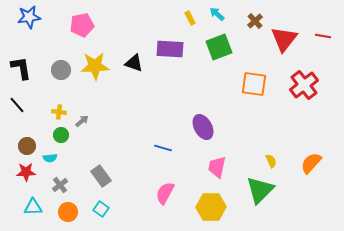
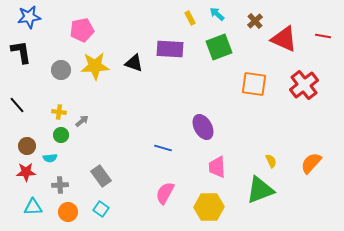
pink pentagon: moved 5 px down
red triangle: rotated 44 degrees counterclockwise
black L-shape: moved 16 px up
pink trapezoid: rotated 15 degrees counterclockwise
gray cross: rotated 35 degrees clockwise
green triangle: rotated 24 degrees clockwise
yellow hexagon: moved 2 px left
